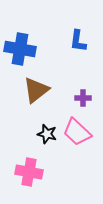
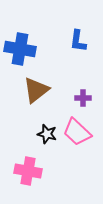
pink cross: moved 1 px left, 1 px up
